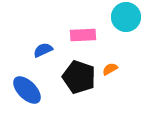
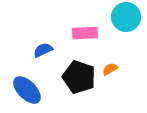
pink rectangle: moved 2 px right, 2 px up
